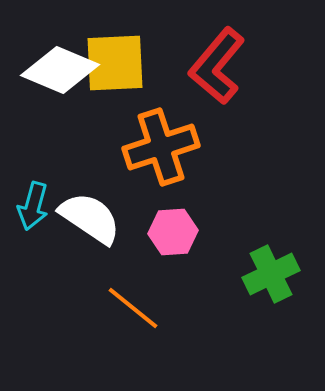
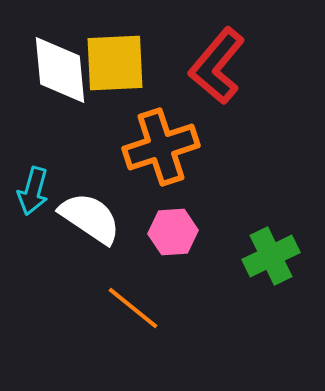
white diamond: rotated 62 degrees clockwise
cyan arrow: moved 15 px up
green cross: moved 18 px up
